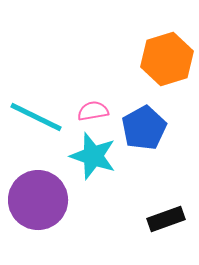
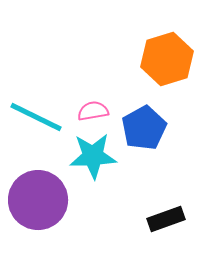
cyan star: rotated 21 degrees counterclockwise
